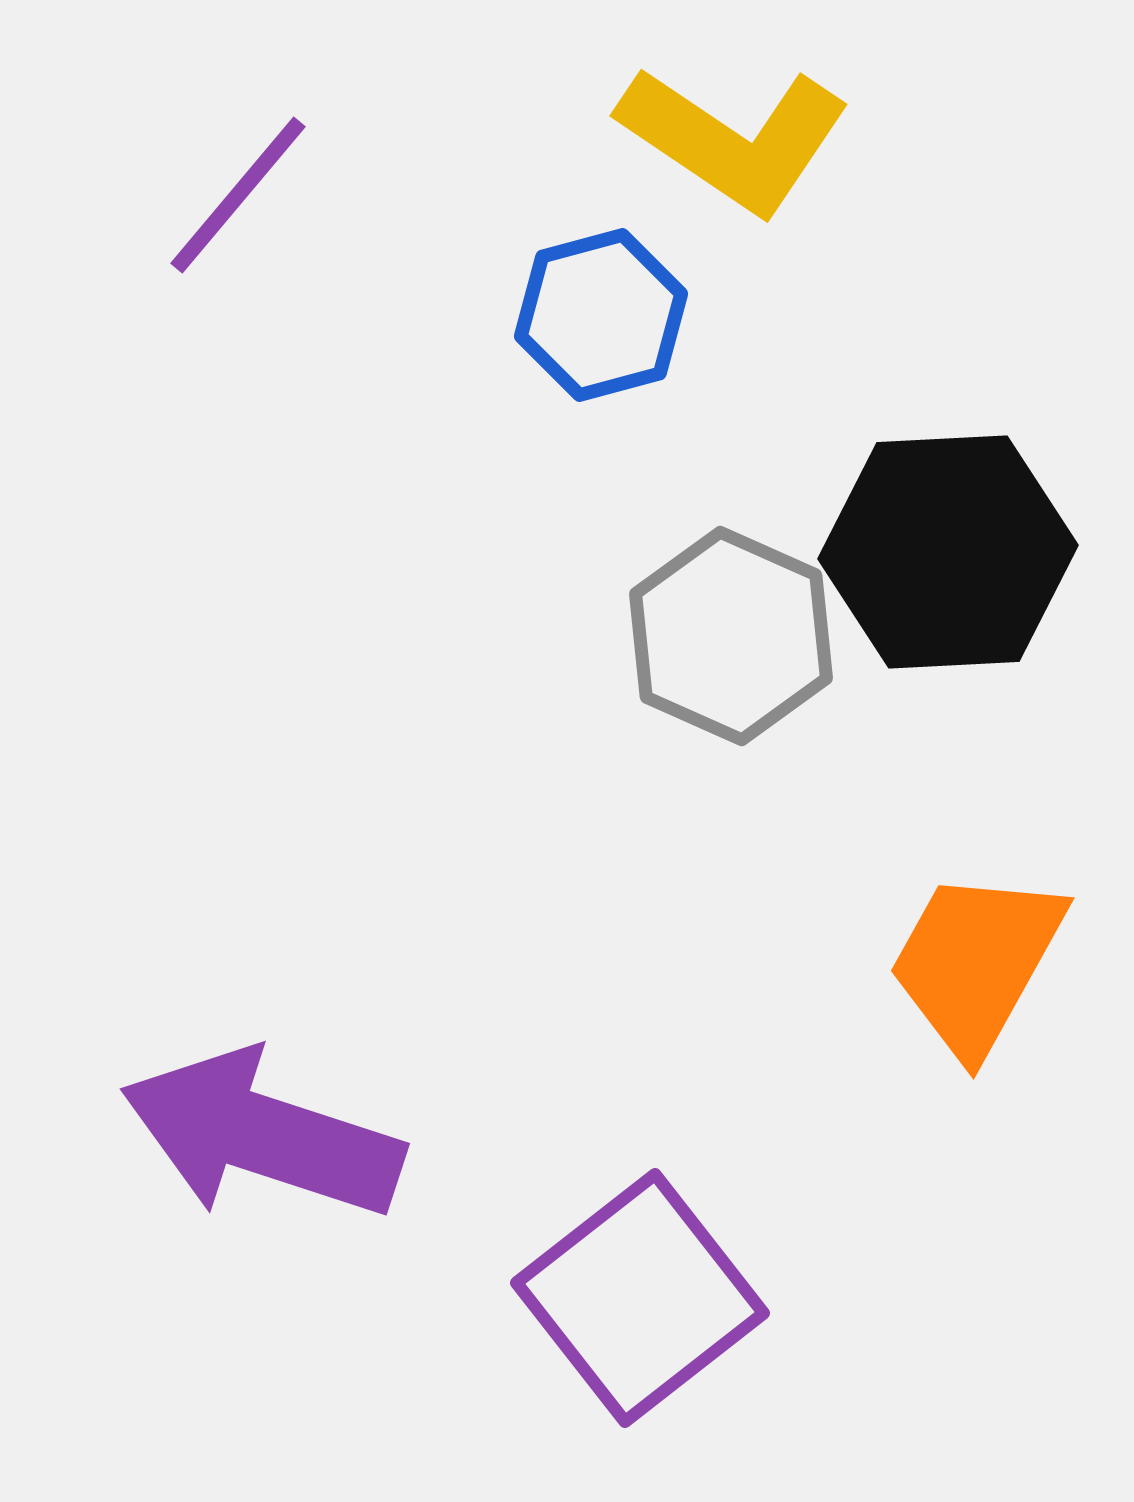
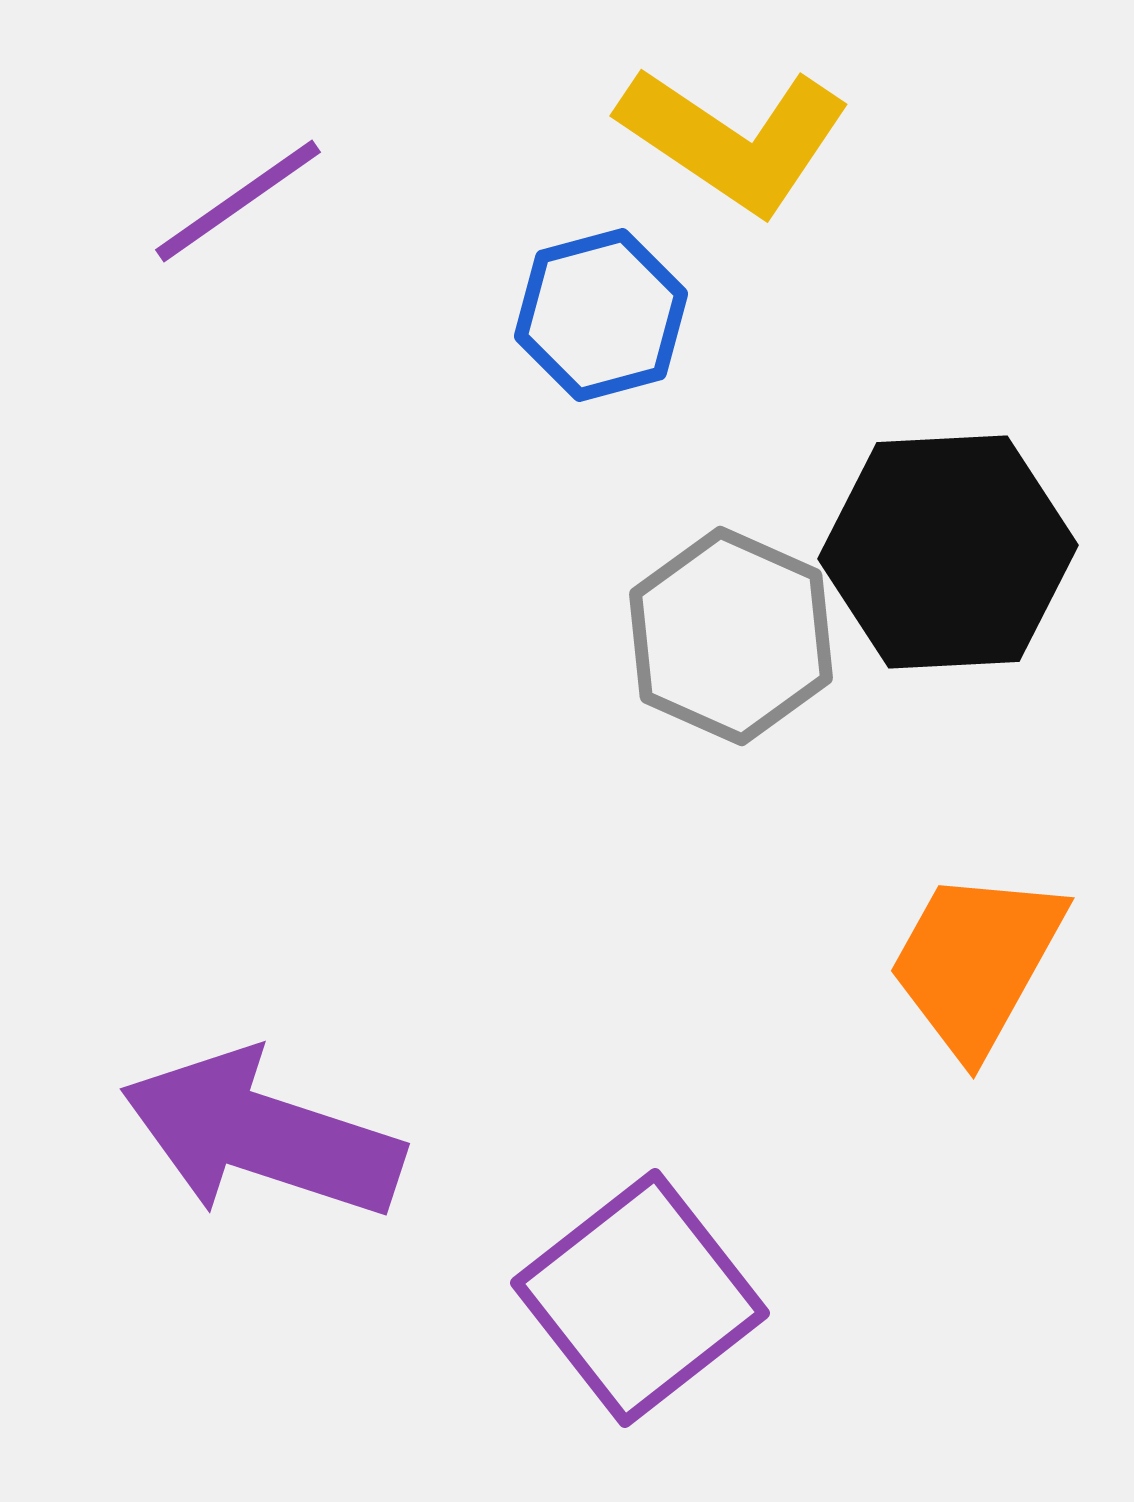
purple line: moved 6 px down; rotated 15 degrees clockwise
